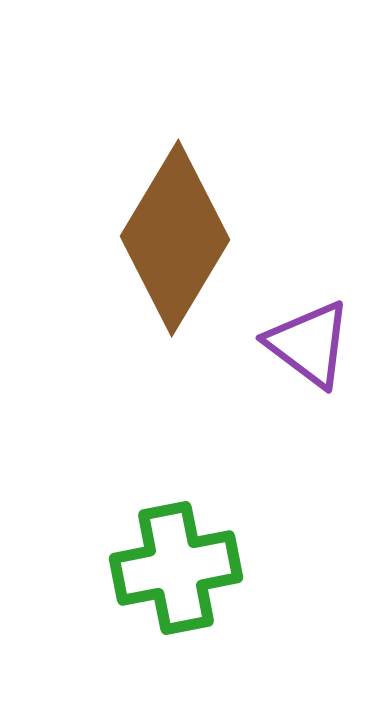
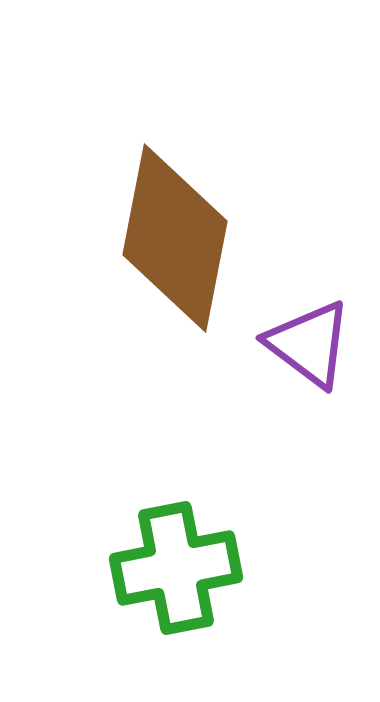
brown diamond: rotated 20 degrees counterclockwise
